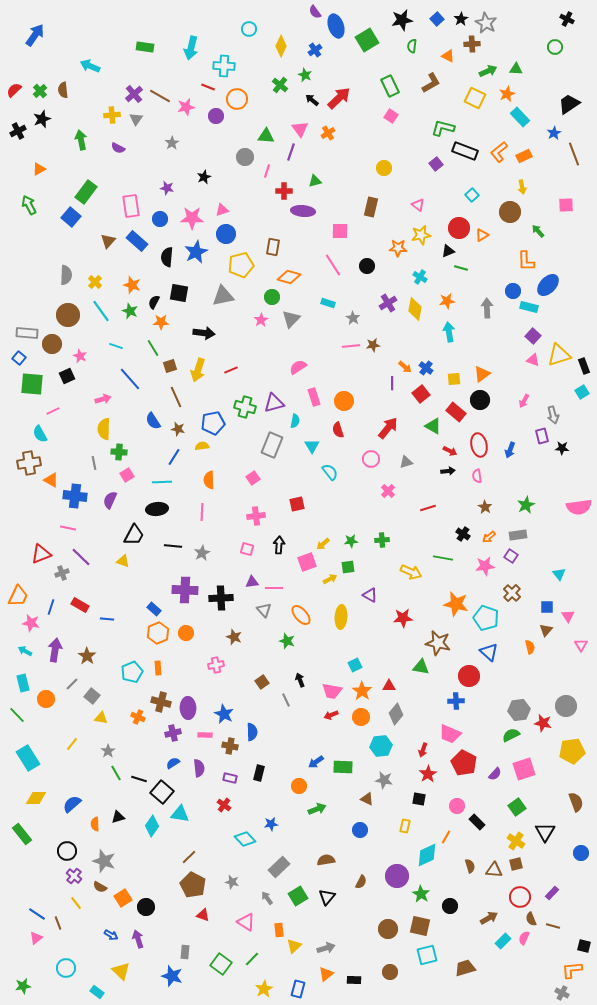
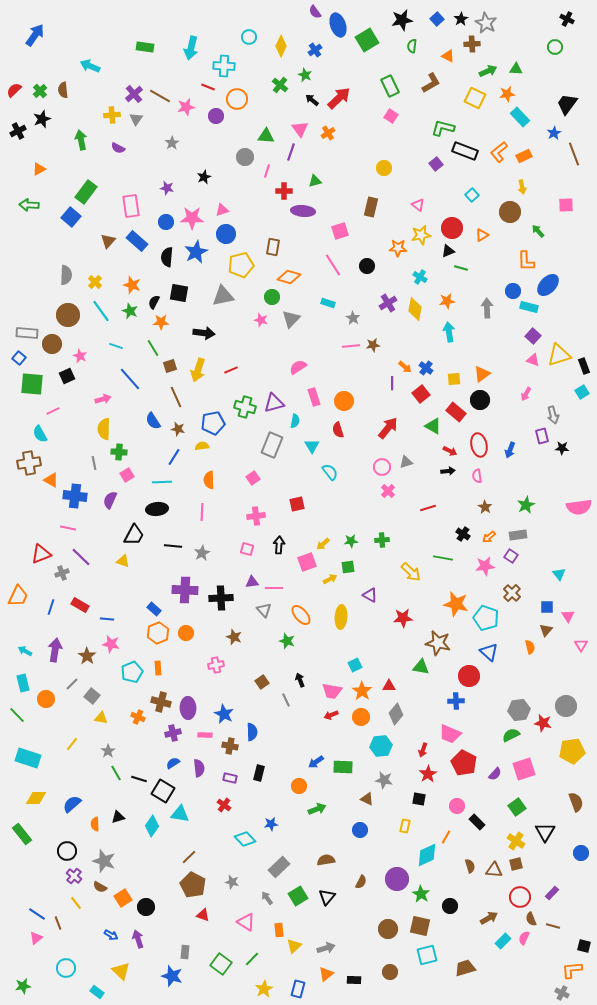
blue ellipse at (336, 26): moved 2 px right, 1 px up
cyan circle at (249, 29): moved 8 px down
orange star at (507, 94): rotated 14 degrees clockwise
black trapezoid at (569, 104): moved 2 px left; rotated 20 degrees counterclockwise
green arrow at (29, 205): rotated 60 degrees counterclockwise
blue circle at (160, 219): moved 6 px right, 3 px down
red circle at (459, 228): moved 7 px left
pink square at (340, 231): rotated 18 degrees counterclockwise
pink star at (261, 320): rotated 24 degrees counterclockwise
pink arrow at (524, 401): moved 2 px right, 7 px up
pink circle at (371, 459): moved 11 px right, 8 px down
yellow arrow at (411, 572): rotated 20 degrees clockwise
pink star at (31, 623): moved 80 px right, 21 px down
cyan rectangle at (28, 758): rotated 40 degrees counterclockwise
black square at (162, 792): moved 1 px right, 1 px up; rotated 10 degrees counterclockwise
purple circle at (397, 876): moved 3 px down
